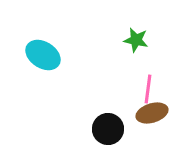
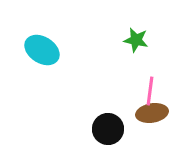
cyan ellipse: moved 1 px left, 5 px up
pink line: moved 2 px right, 2 px down
brown ellipse: rotated 8 degrees clockwise
